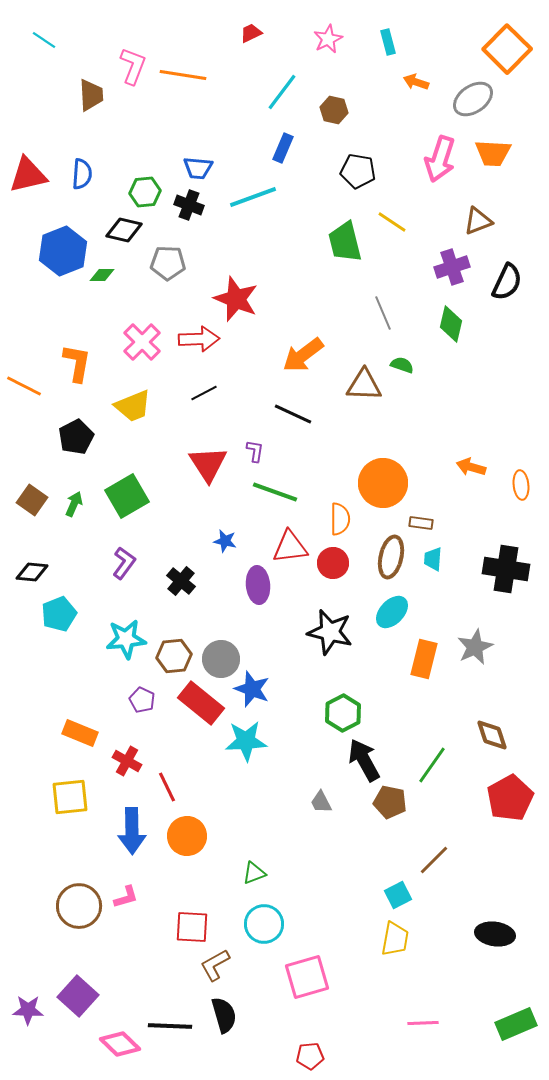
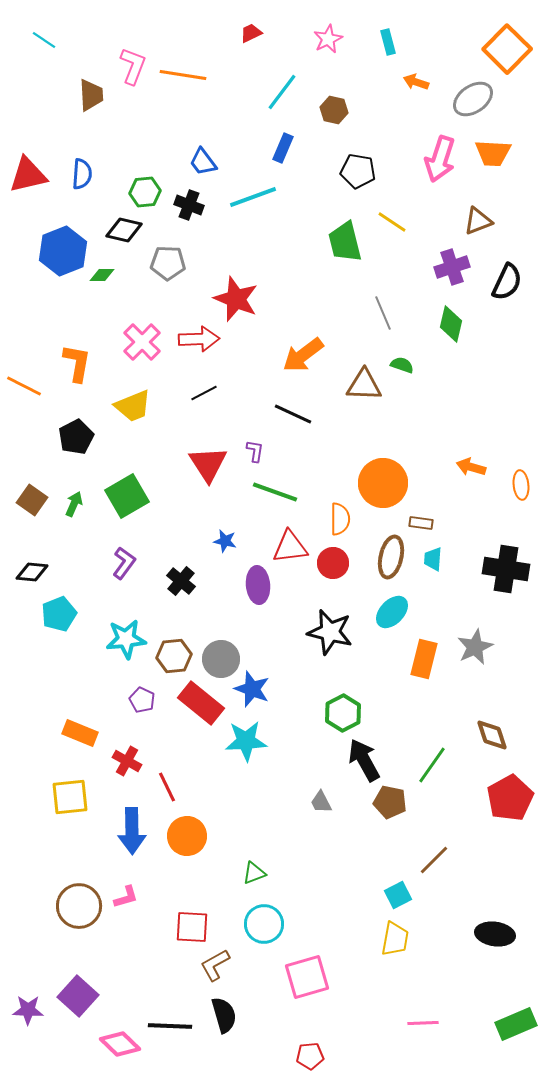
blue trapezoid at (198, 168): moved 5 px right, 6 px up; rotated 48 degrees clockwise
